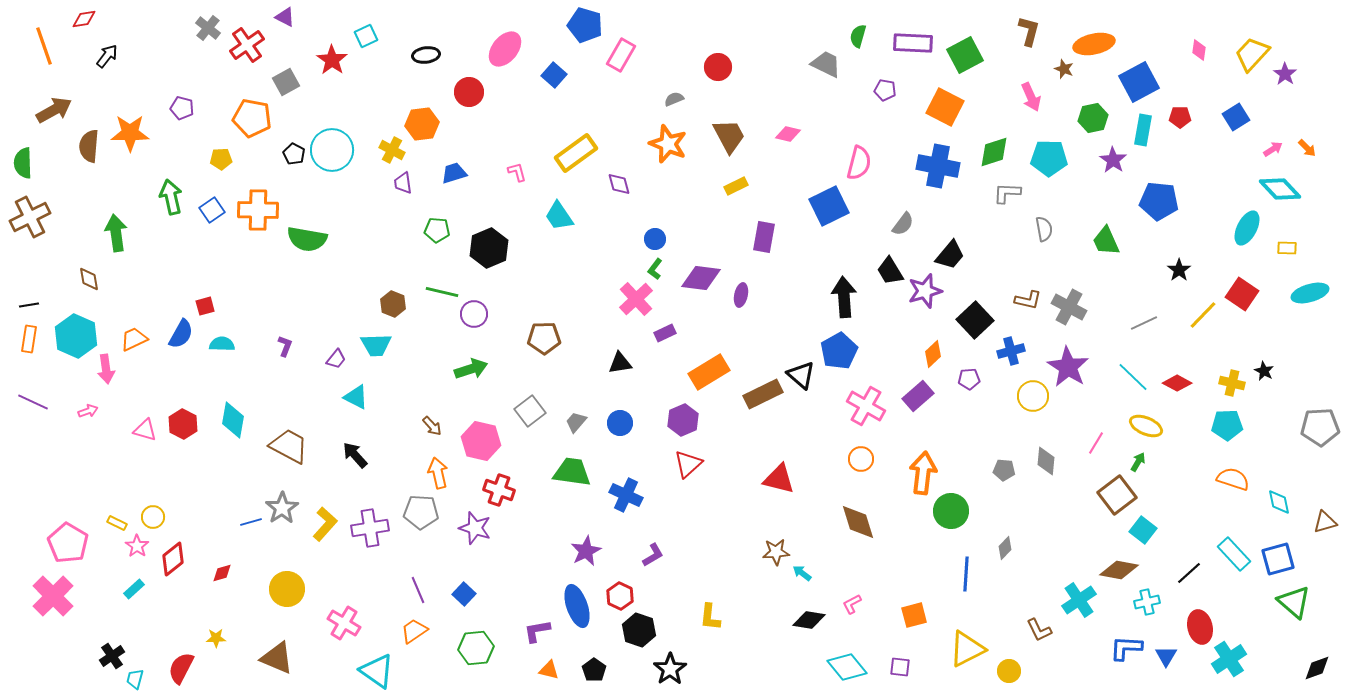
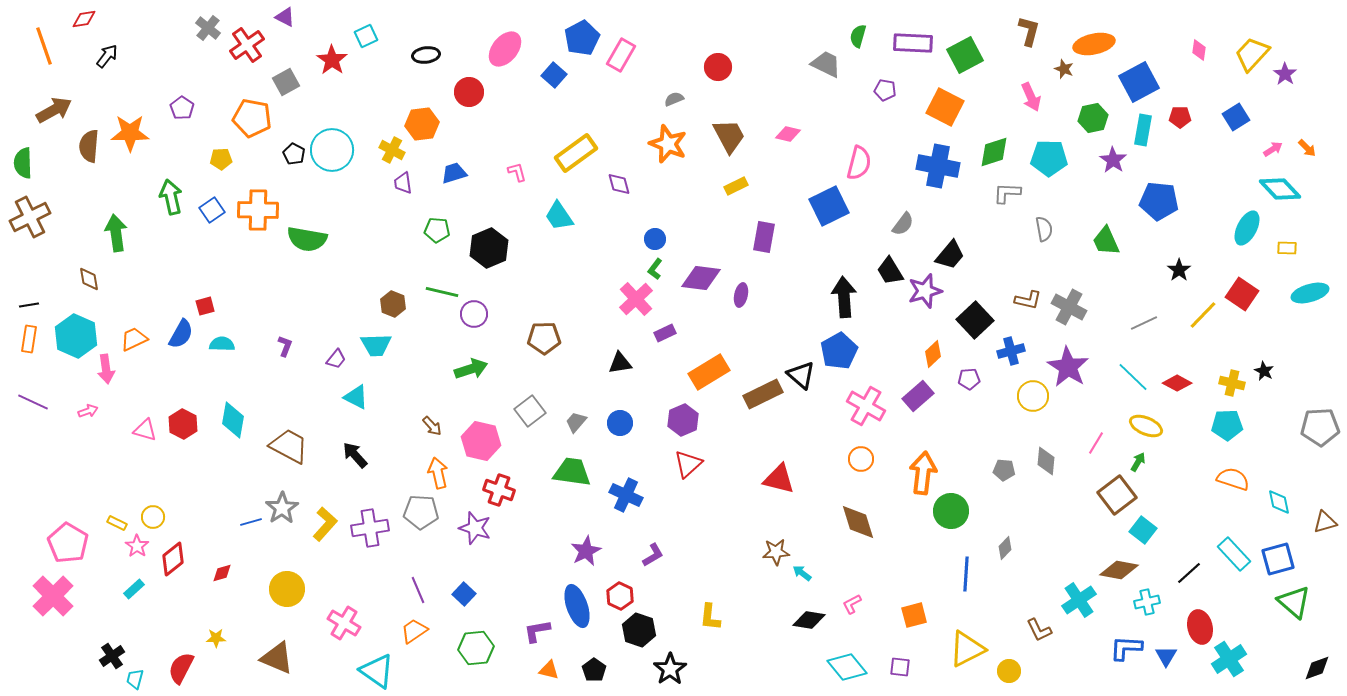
blue pentagon at (585, 25): moved 3 px left, 13 px down; rotated 28 degrees clockwise
purple pentagon at (182, 108): rotated 20 degrees clockwise
